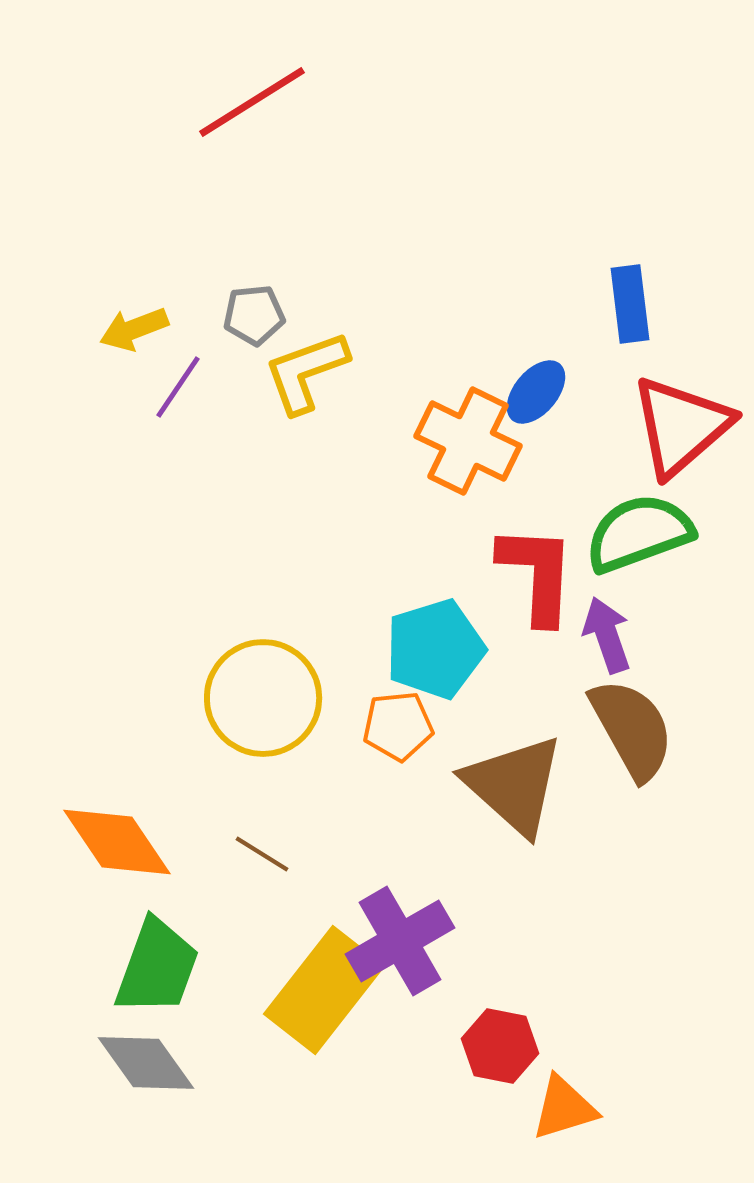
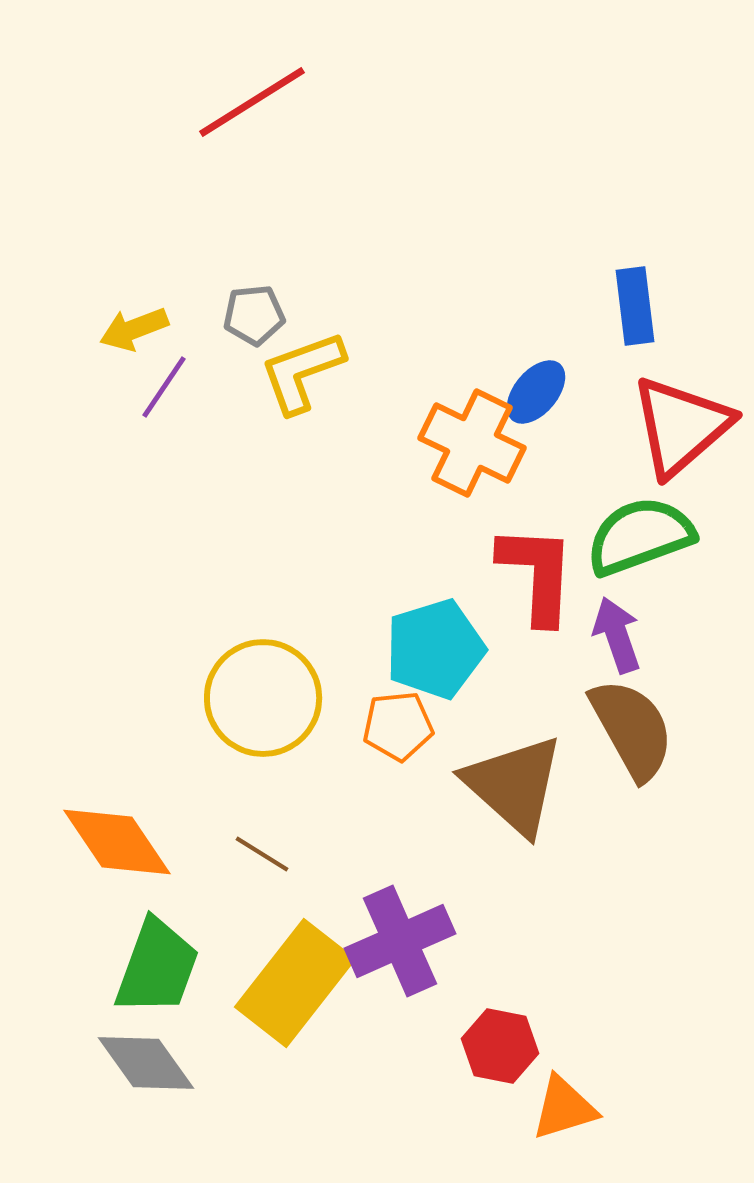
blue rectangle: moved 5 px right, 2 px down
yellow L-shape: moved 4 px left
purple line: moved 14 px left
orange cross: moved 4 px right, 2 px down
green semicircle: moved 1 px right, 3 px down
purple arrow: moved 10 px right
purple cross: rotated 6 degrees clockwise
yellow rectangle: moved 29 px left, 7 px up
